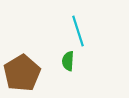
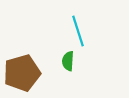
brown pentagon: rotated 15 degrees clockwise
